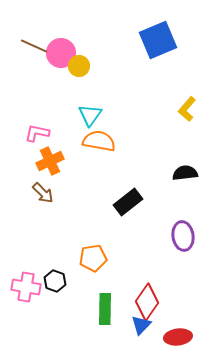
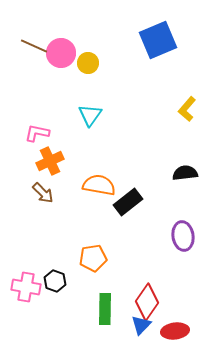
yellow circle: moved 9 px right, 3 px up
orange semicircle: moved 44 px down
red ellipse: moved 3 px left, 6 px up
